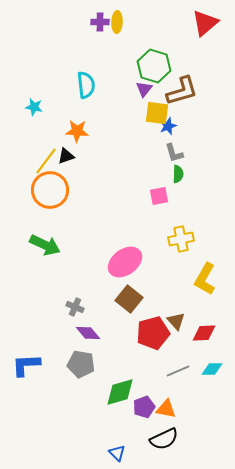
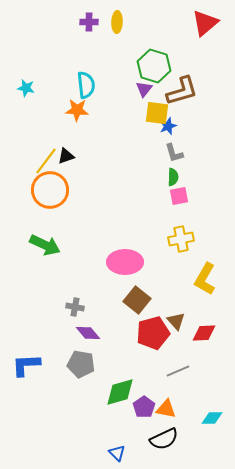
purple cross: moved 11 px left
cyan star: moved 8 px left, 19 px up
orange star: moved 21 px up
green semicircle: moved 5 px left, 3 px down
pink square: moved 20 px right
pink ellipse: rotated 36 degrees clockwise
brown square: moved 8 px right, 1 px down
gray cross: rotated 12 degrees counterclockwise
cyan diamond: moved 49 px down
purple pentagon: rotated 15 degrees counterclockwise
